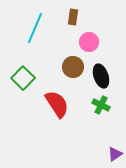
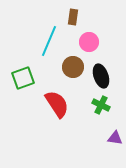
cyan line: moved 14 px right, 13 px down
green square: rotated 25 degrees clockwise
purple triangle: moved 16 px up; rotated 42 degrees clockwise
